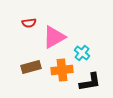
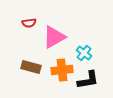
cyan cross: moved 2 px right
brown rectangle: rotated 30 degrees clockwise
black L-shape: moved 2 px left, 2 px up
